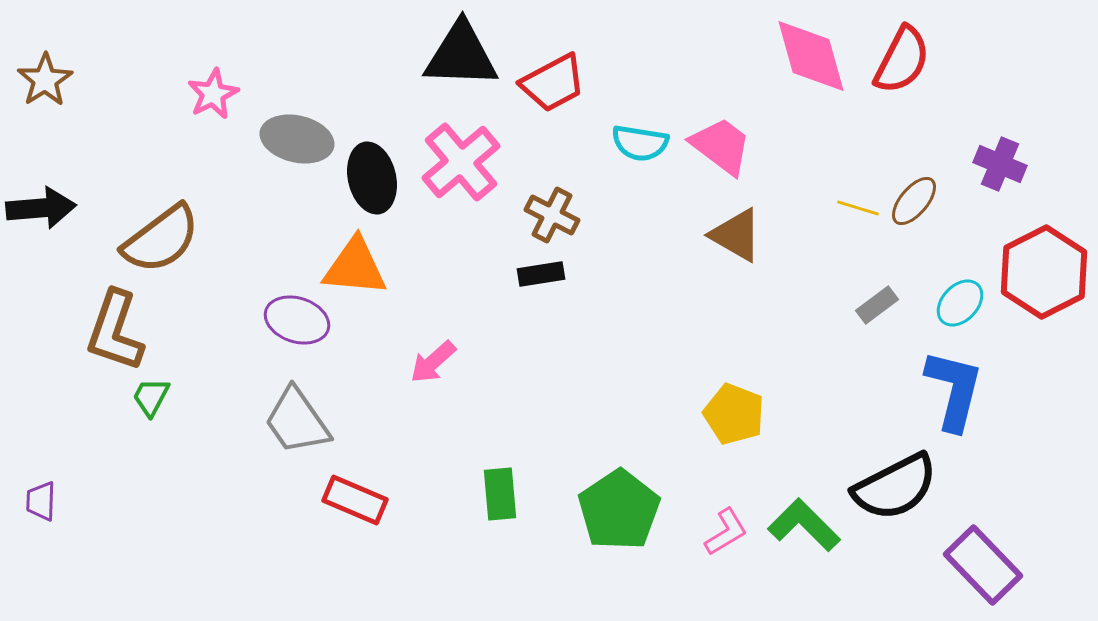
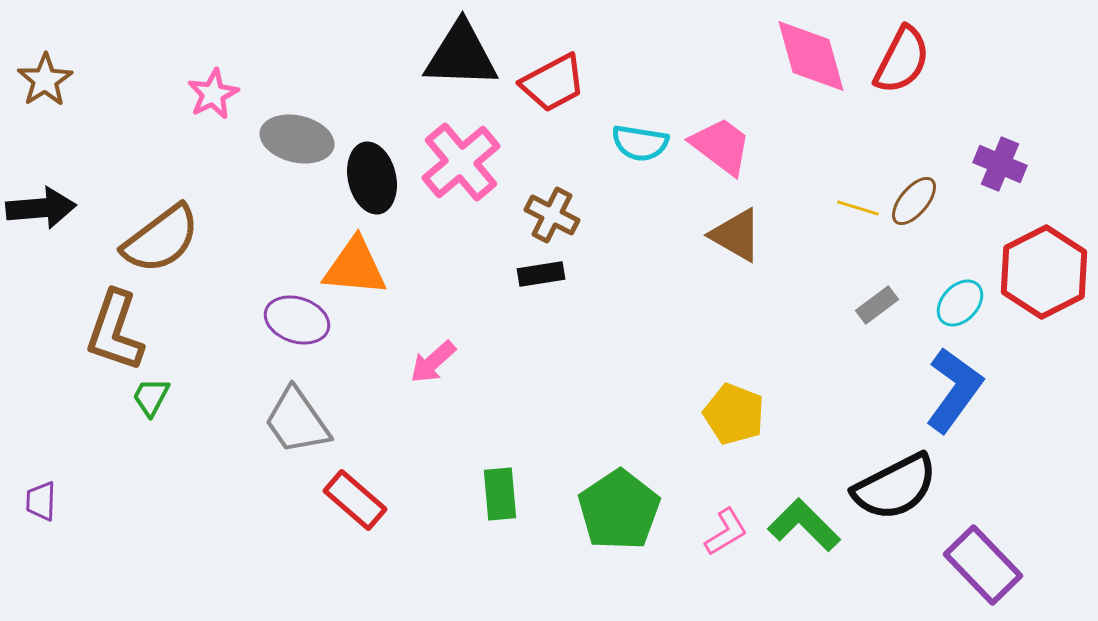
blue L-shape: rotated 22 degrees clockwise
red rectangle: rotated 18 degrees clockwise
